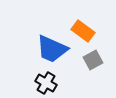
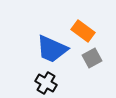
gray square: moved 1 px left, 2 px up
